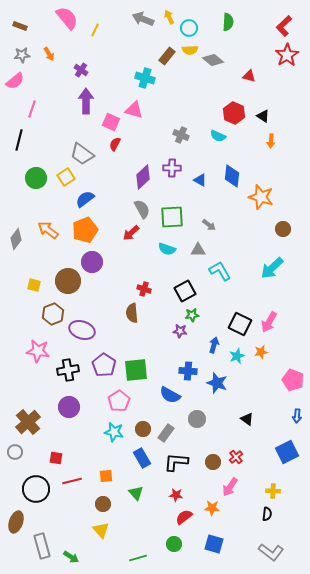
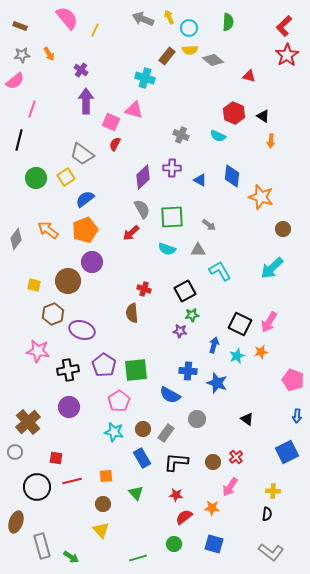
black circle at (36, 489): moved 1 px right, 2 px up
